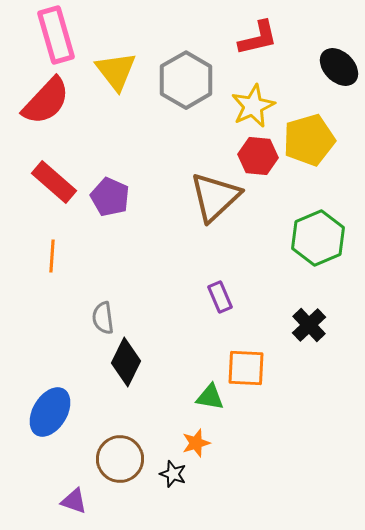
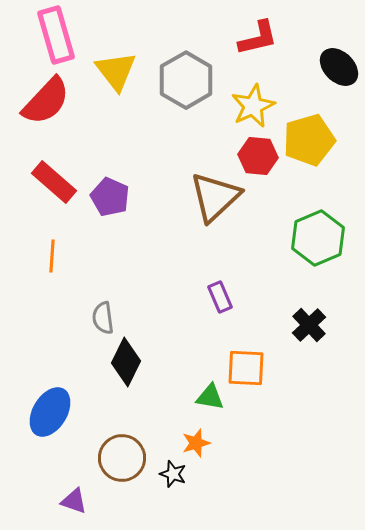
brown circle: moved 2 px right, 1 px up
